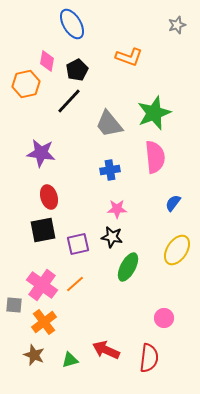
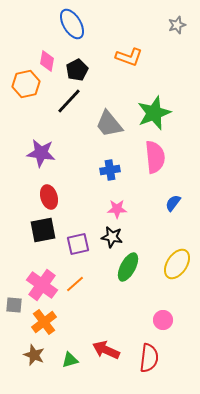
yellow ellipse: moved 14 px down
pink circle: moved 1 px left, 2 px down
